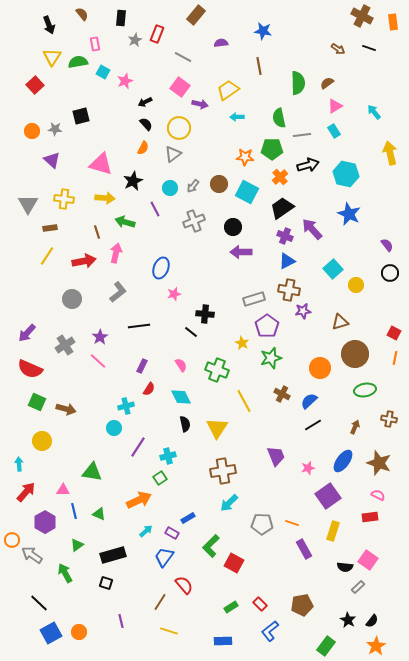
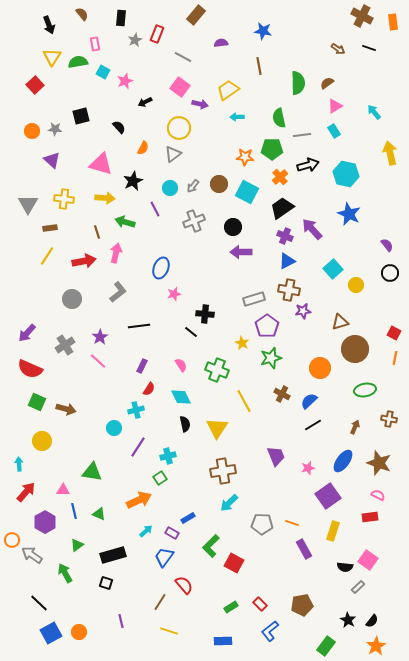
black semicircle at (146, 124): moved 27 px left, 3 px down
brown circle at (355, 354): moved 5 px up
cyan cross at (126, 406): moved 10 px right, 4 px down
